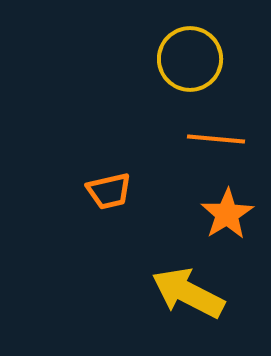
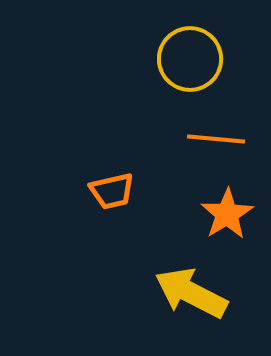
orange trapezoid: moved 3 px right
yellow arrow: moved 3 px right
